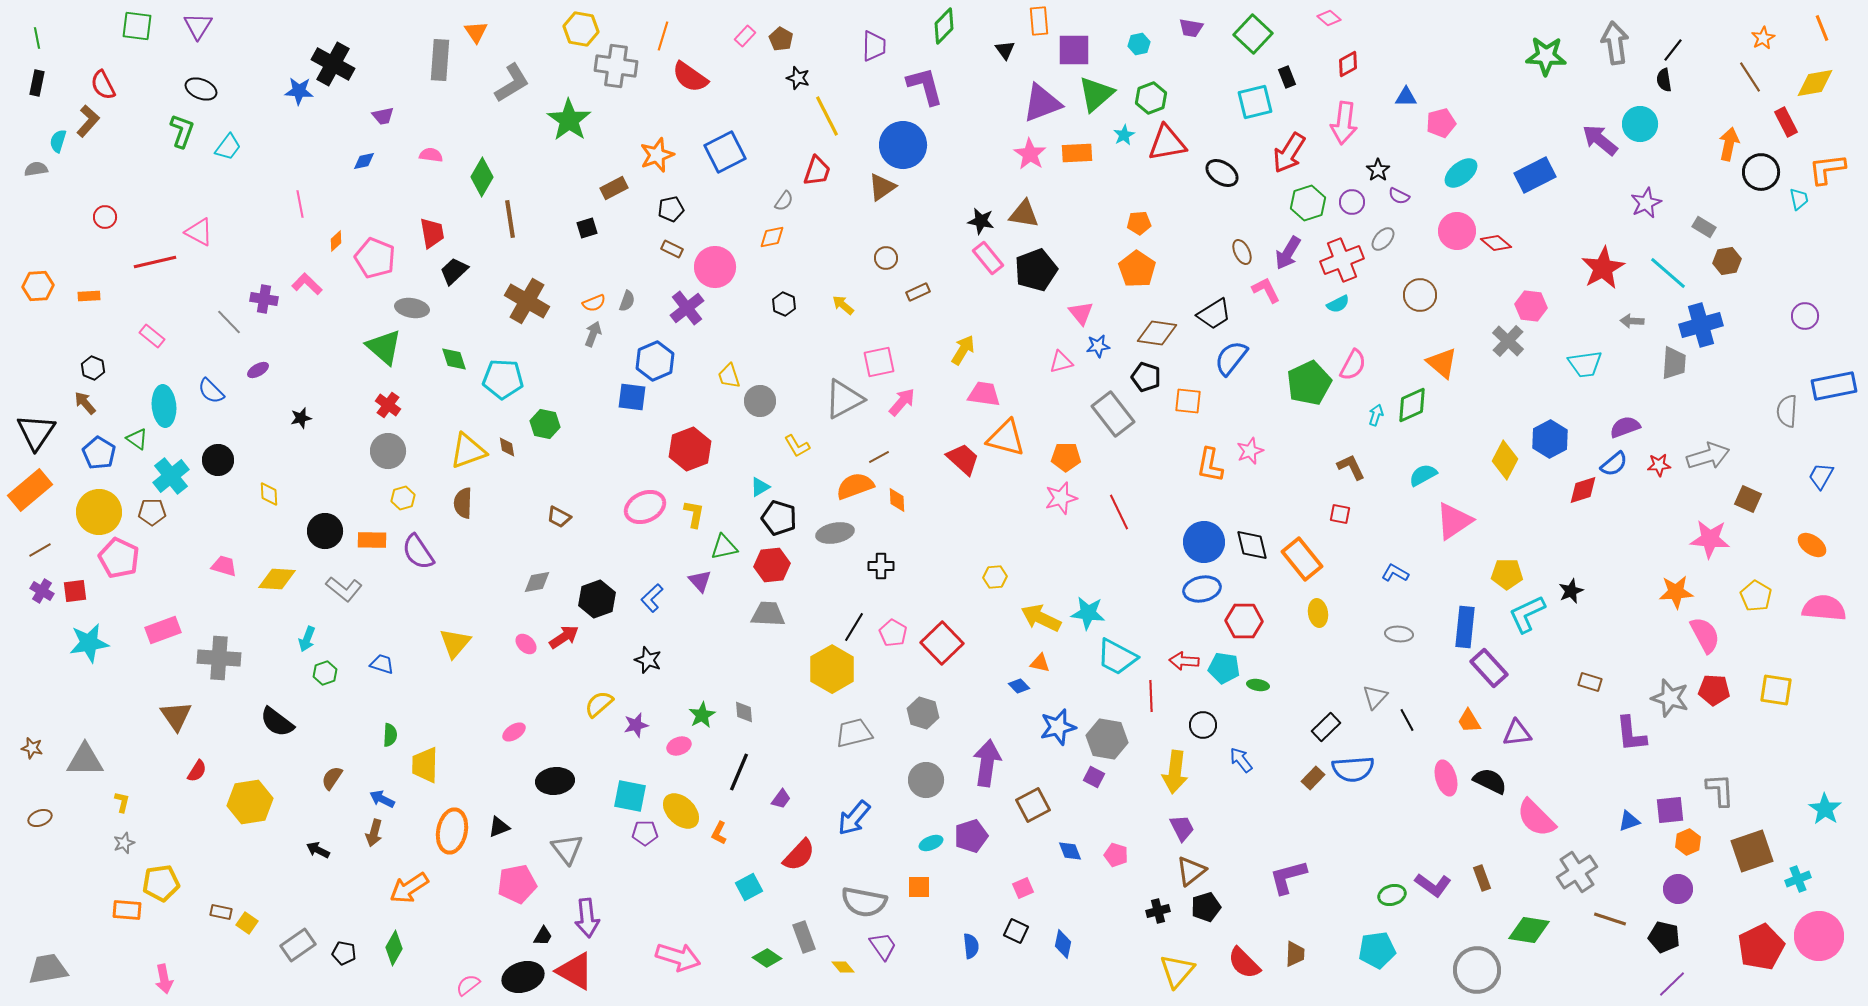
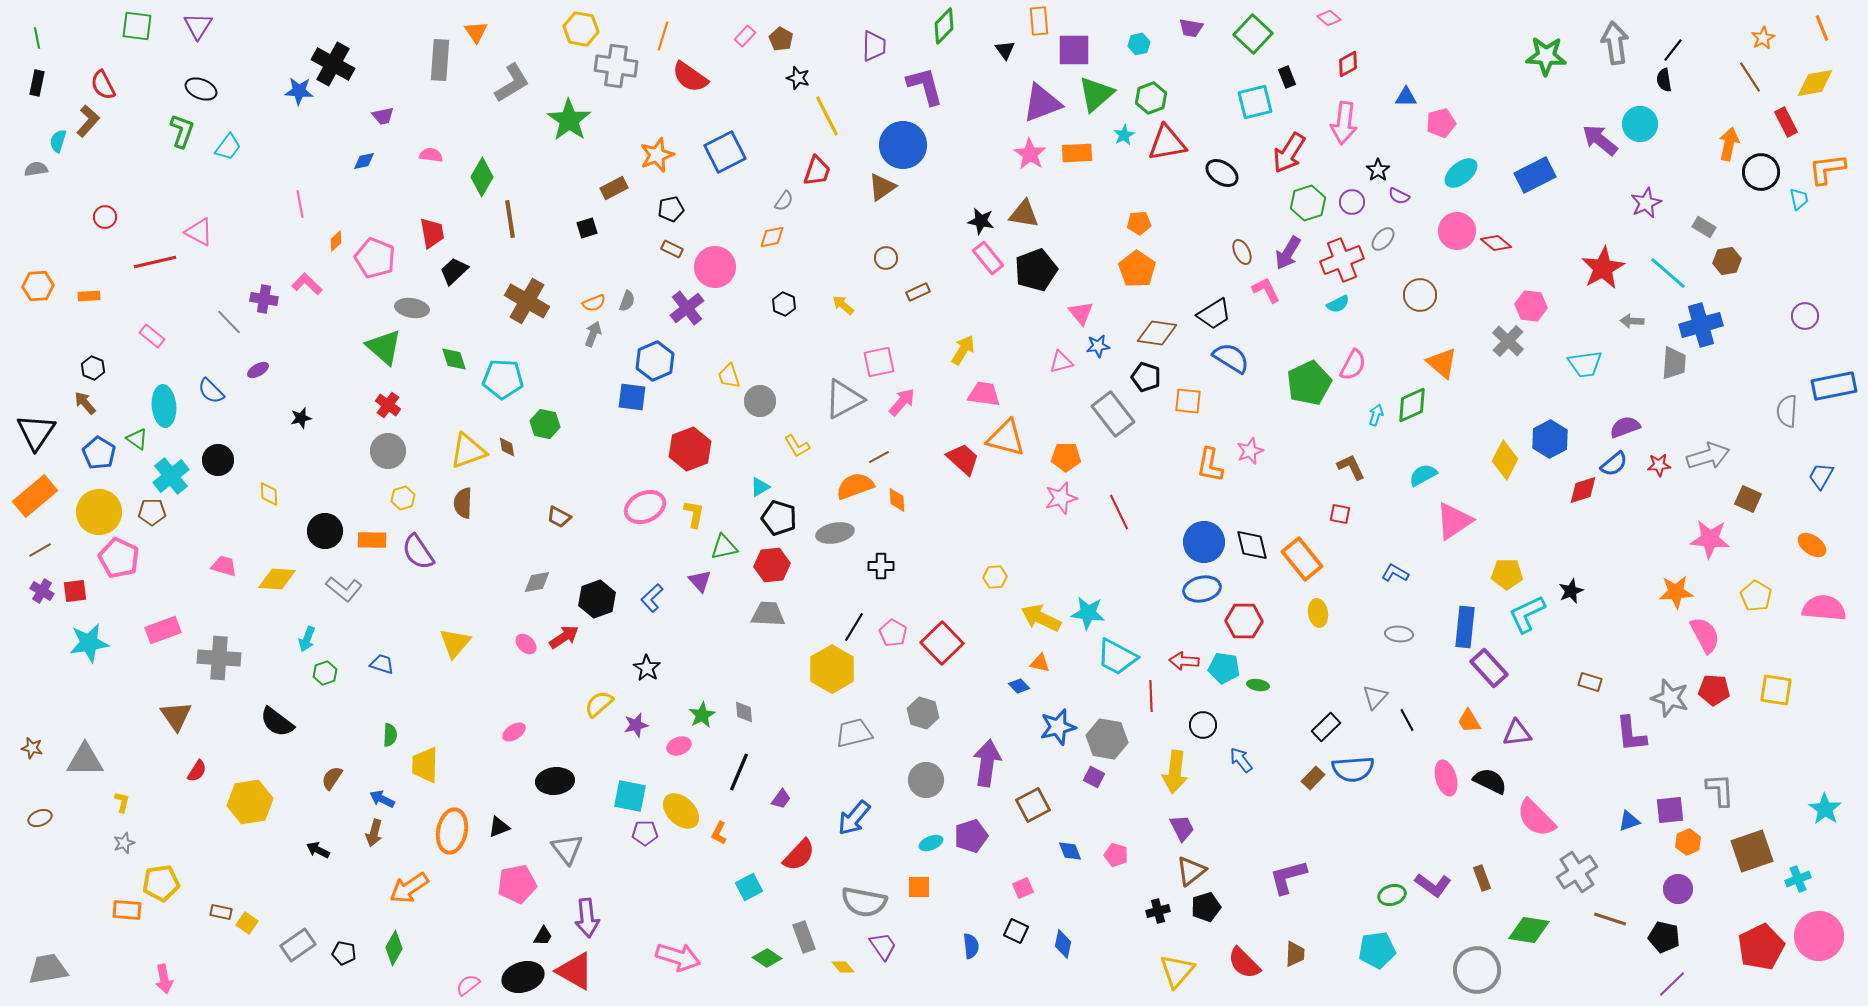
blue semicircle at (1231, 358): rotated 84 degrees clockwise
orange rectangle at (30, 490): moved 5 px right, 6 px down
black star at (648, 660): moved 1 px left, 8 px down; rotated 12 degrees clockwise
